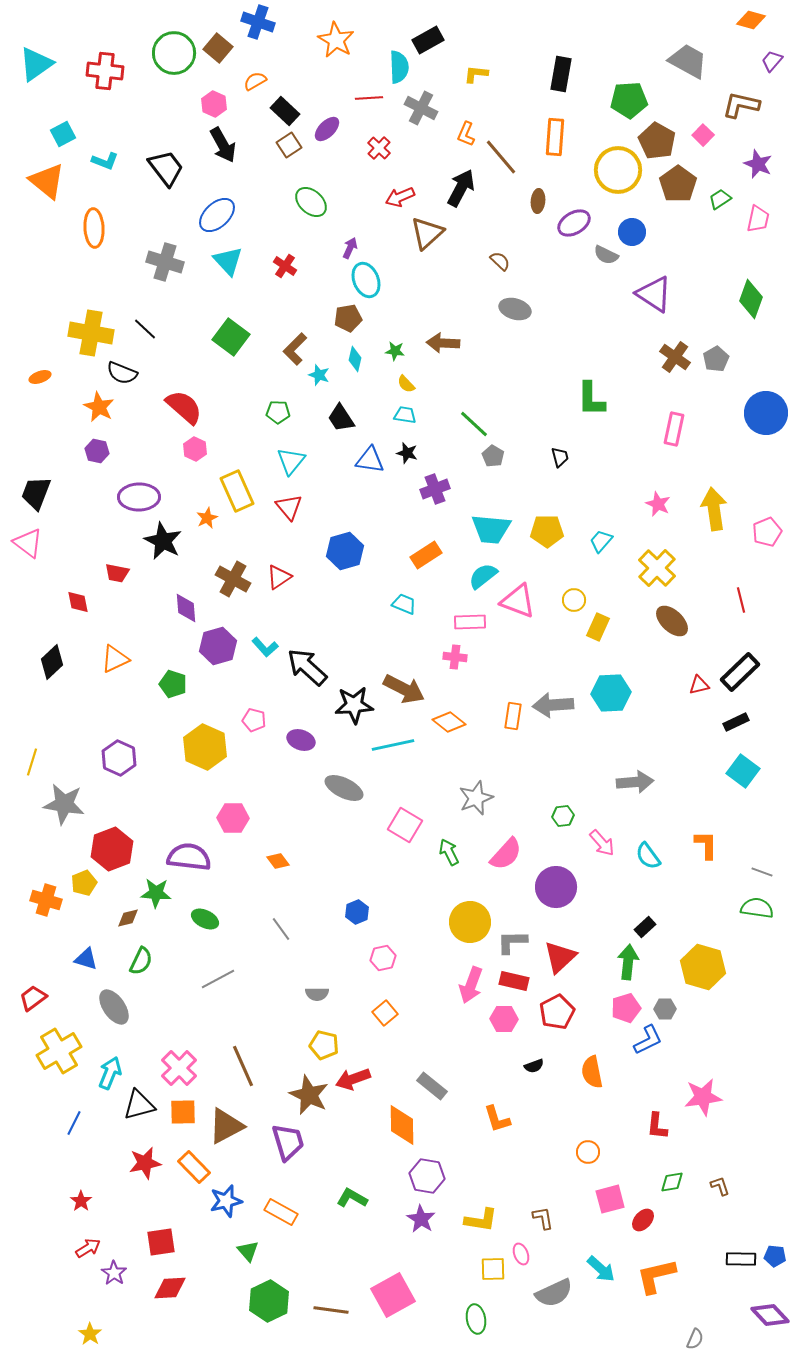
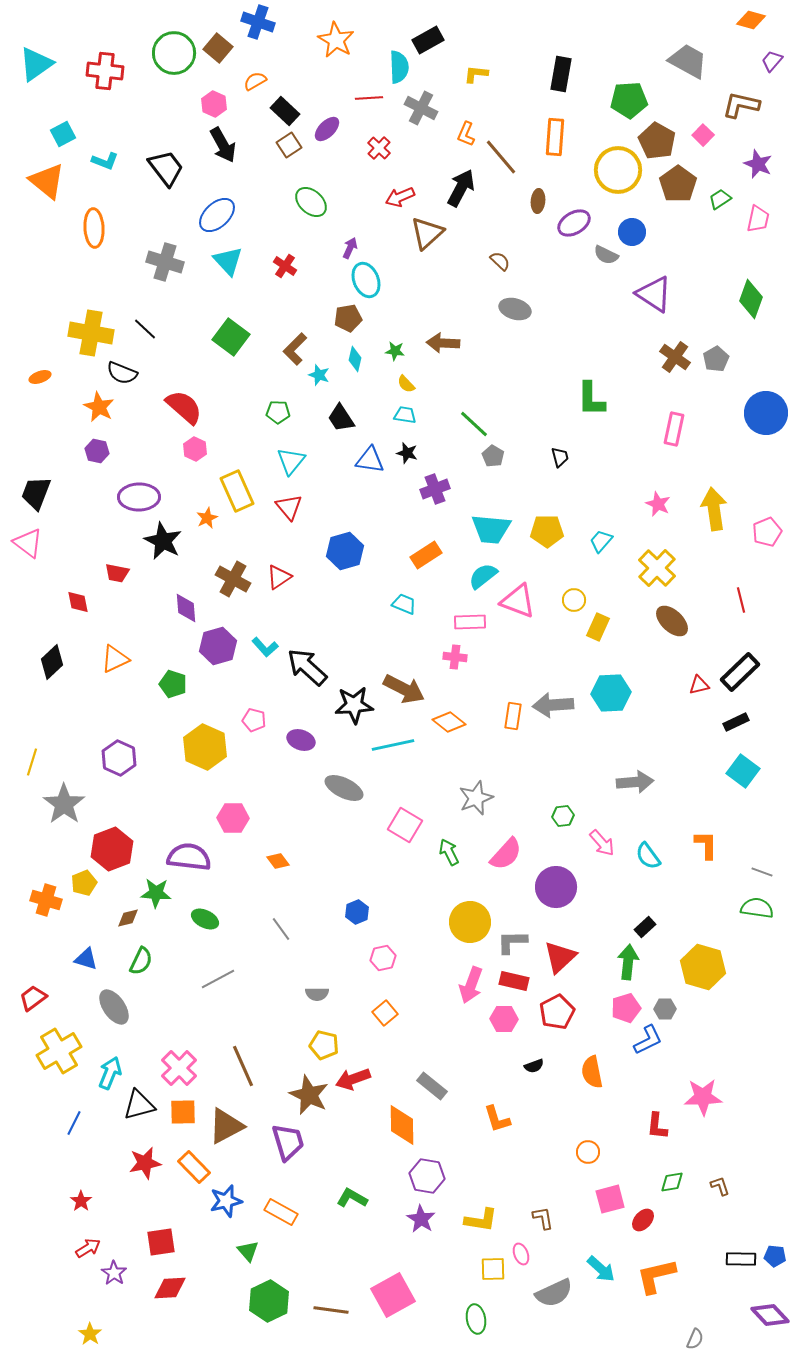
gray star at (64, 804): rotated 27 degrees clockwise
pink star at (703, 1097): rotated 6 degrees clockwise
